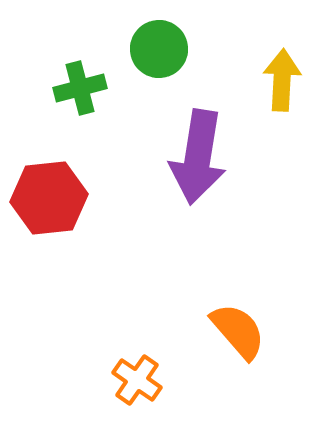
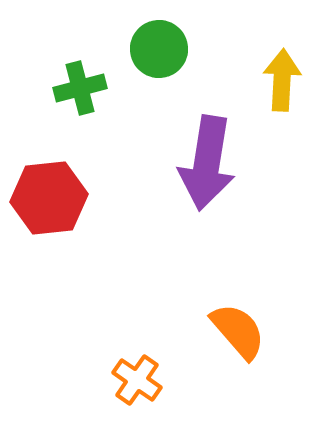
purple arrow: moved 9 px right, 6 px down
